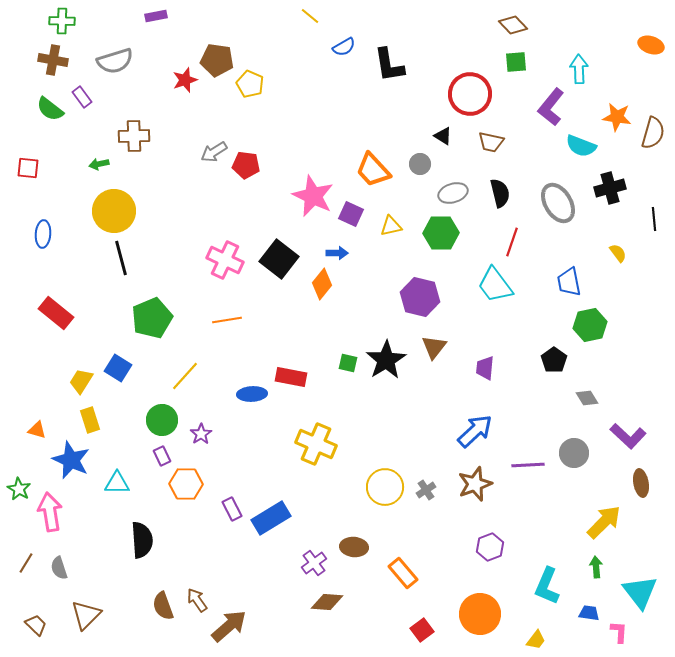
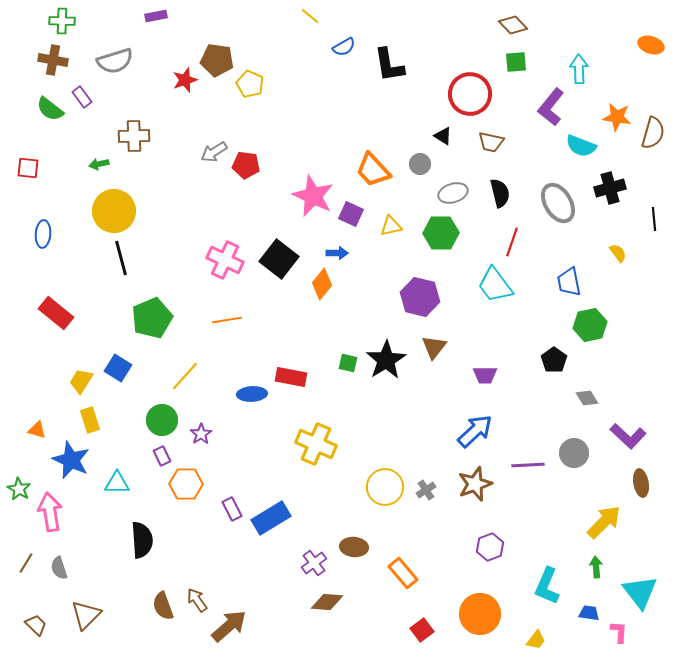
purple trapezoid at (485, 368): moved 7 px down; rotated 95 degrees counterclockwise
